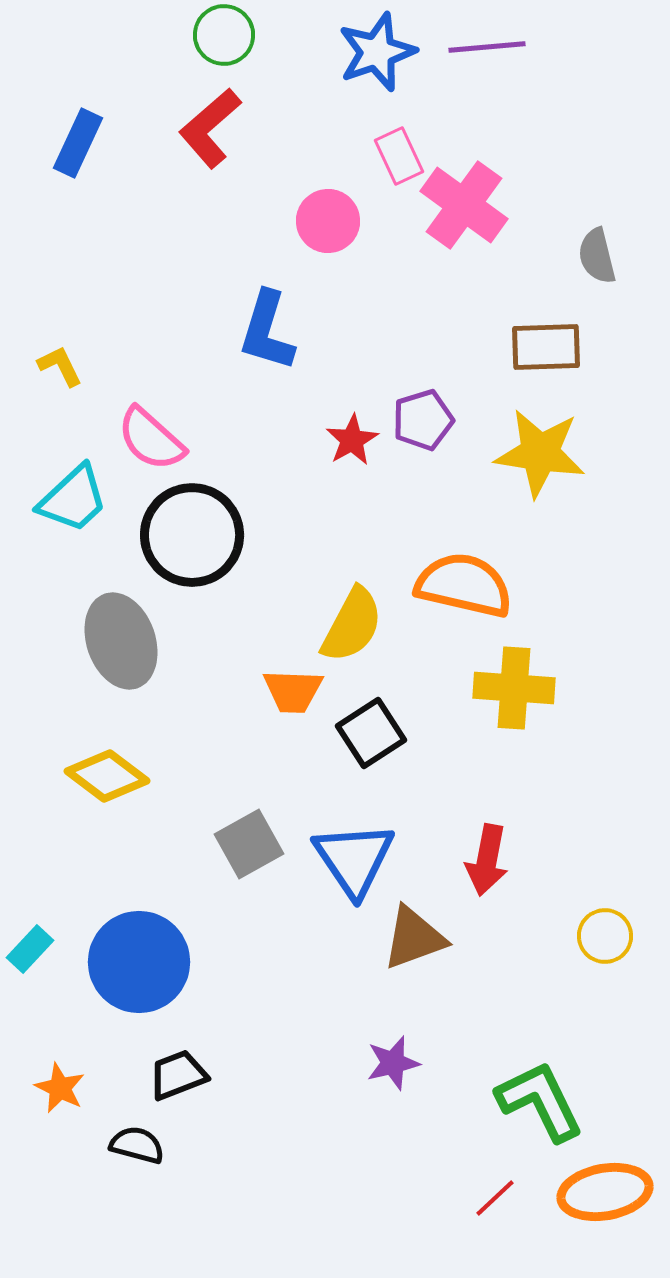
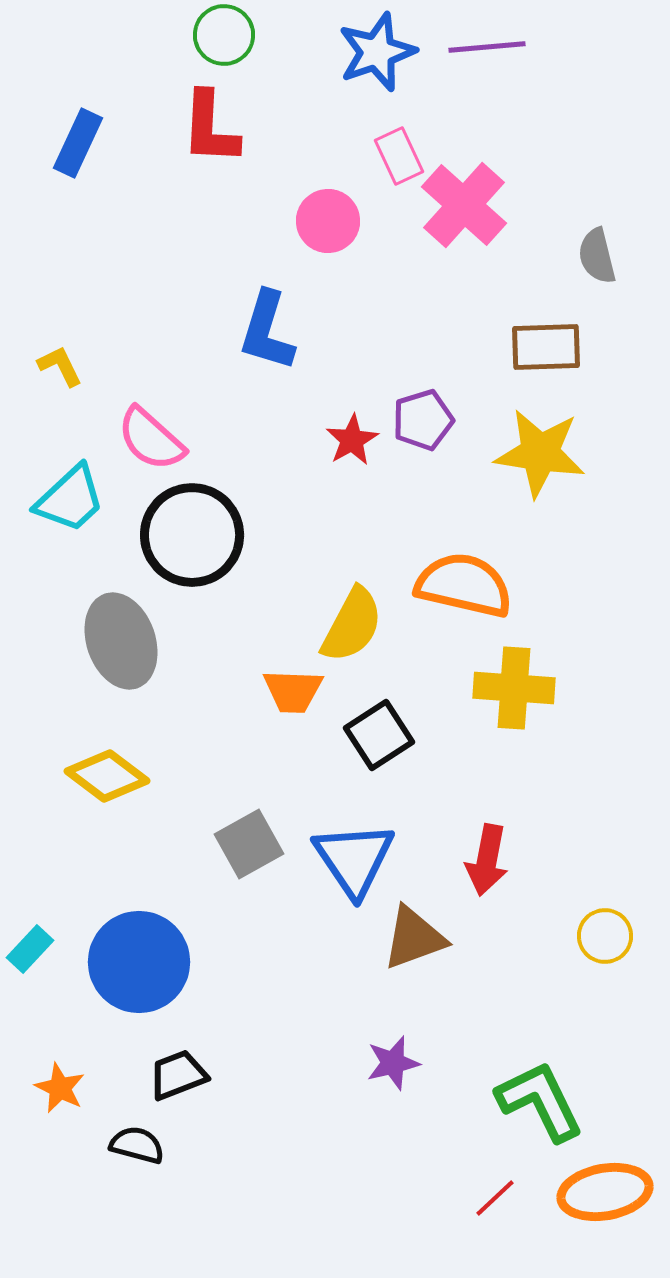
red L-shape: rotated 46 degrees counterclockwise
pink cross: rotated 6 degrees clockwise
cyan trapezoid: moved 3 px left
black square: moved 8 px right, 2 px down
